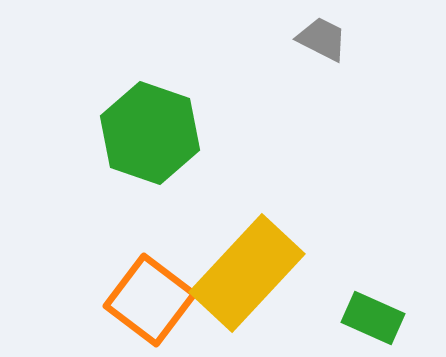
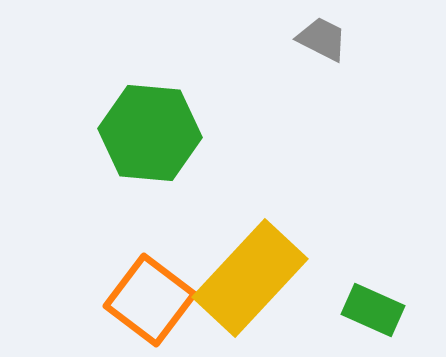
green hexagon: rotated 14 degrees counterclockwise
yellow rectangle: moved 3 px right, 5 px down
green rectangle: moved 8 px up
